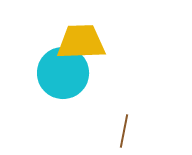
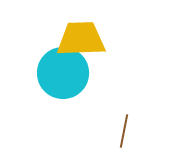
yellow trapezoid: moved 3 px up
